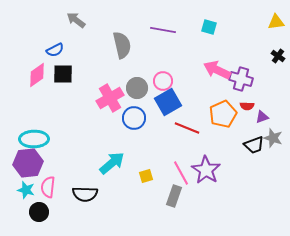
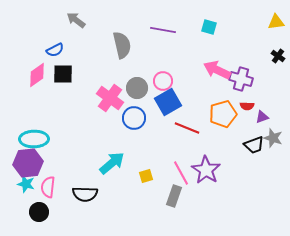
pink cross: rotated 24 degrees counterclockwise
orange pentagon: rotated 8 degrees clockwise
cyan star: moved 6 px up
